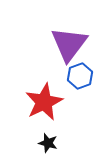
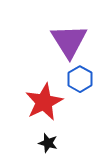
purple triangle: moved 3 px up; rotated 9 degrees counterclockwise
blue hexagon: moved 3 px down; rotated 10 degrees counterclockwise
